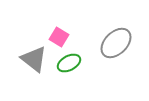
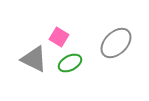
gray triangle: rotated 12 degrees counterclockwise
green ellipse: moved 1 px right
